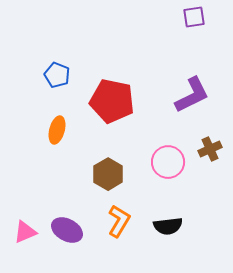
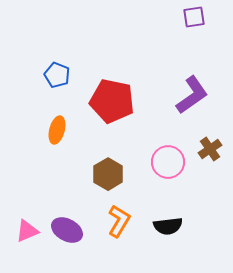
purple L-shape: rotated 9 degrees counterclockwise
brown cross: rotated 10 degrees counterclockwise
pink triangle: moved 2 px right, 1 px up
